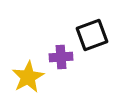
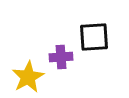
black square: moved 2 px right, 2 px down; rotated 16 degrees clockwise
